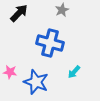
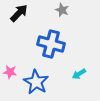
gray star: rotated 24 degrees counterclockwise
blue cross: moved 1 px right, 1 px down
cyan arrow: moved 5 px right, 2 px down; rotated 16 degrees clockwise
blue star: rotated 10 degrees clockwise
